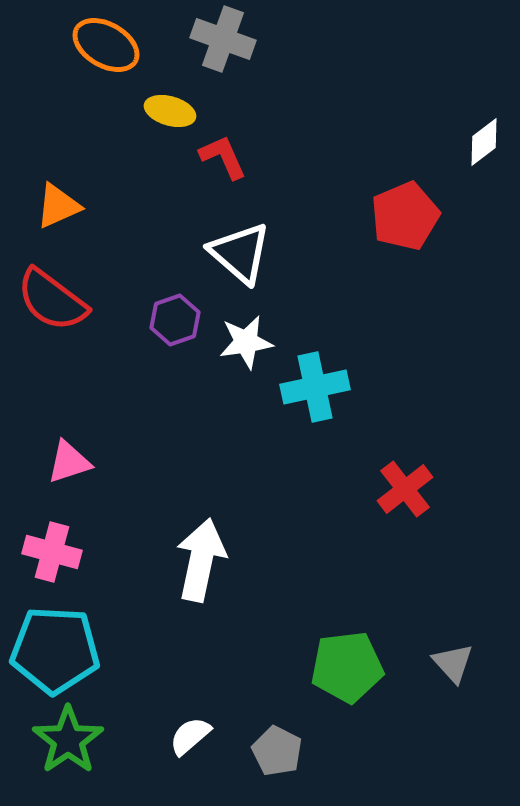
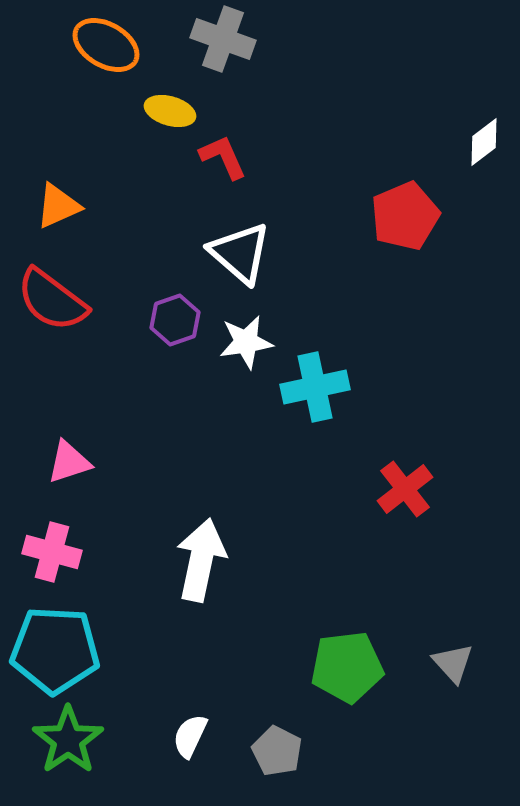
white semicircle: rotated 24 degrees counterclockwise
